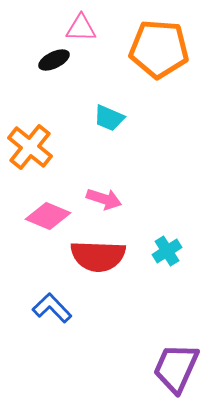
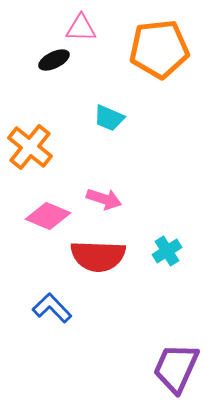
orange pentagon: rotated 10 degrees counterclockwise
